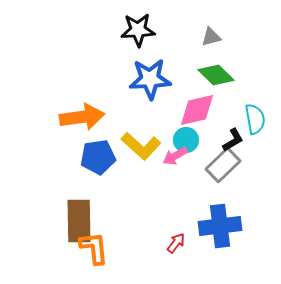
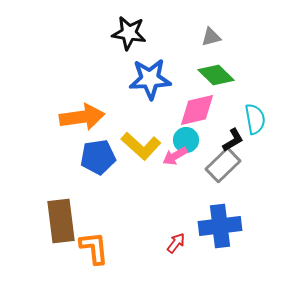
black star: moved 9 px left, 3 px down; rotated 12 degrees clockwise
brown rectangle: moved 18 px left; rotated 6 degrees counterclockwise
